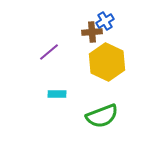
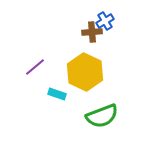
purple line: moved 14 px left, 15 px down
yellow hexagon: moved 22 px left, 10 px down
cyan rectangle: rotated 18 degrees clockwise
